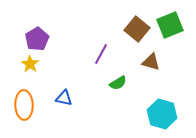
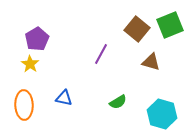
green semicircle: moved 19 px down
